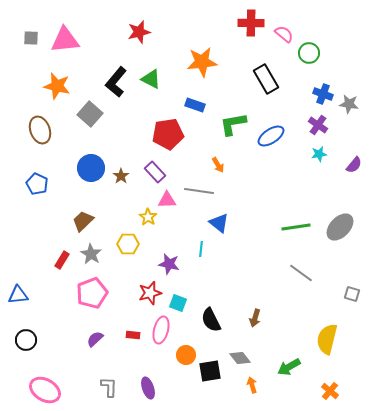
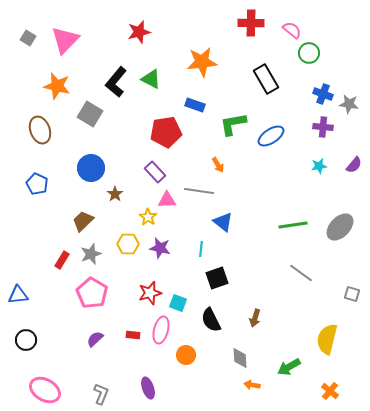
pink semicircle at (284, 34): moved 8 px right, 4 px up
gray square at (31, 38): moved 3 px left; rotated 28 degrees clockwise
pink triangle at (65, 40): rotated 40 degrees counterclockwise
gray square at (90, 114): rotated 10 degrees counterclockwise
purple cross at (318, 125): moved 5 px right, 2 px down; rotated 30 degrees counterclockwise
red pentagon at (168, 134): moved 2 px left, 2 px up
cyan star at (319, 154): moved 12 px down
brown star at (121, 176): moved 6 px left, 18 px down
blue triangle at (219, 223): moved 4 px right, 1 px up
green line at (296, 227): moved 3 px left, 2 px up
gray star at (91, 254): rotated 20 degrees clockwise
purple star at (169, 264): moved 9 px left, 16 px up
pink pentagon at (92, 293): rotated 20 degrees counterclockwise
gray diamond at (240, 358): rotated 35 degrees clockwise
black square at (210, 371): moved 7 px right, 93 px up; rotated 10 degrees counterclockwise
orange arrow at (252, 385): rotated 63 degrees counterclockwise
gray L-shape at (109, 387): moved 8 px left, 7 px down; rotated 20 degrees clockwise
